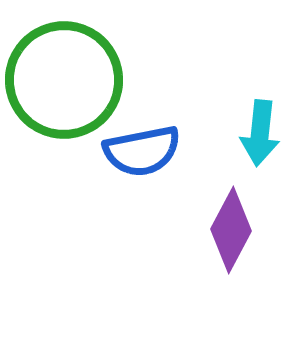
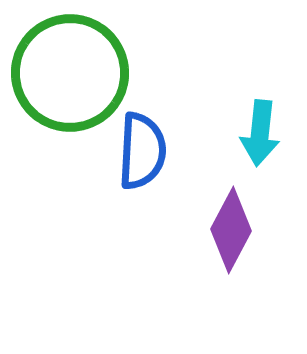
green circle: moved 6 px right, 7 px up
blue semicircle: rotated 76 degrees counterclockwise
